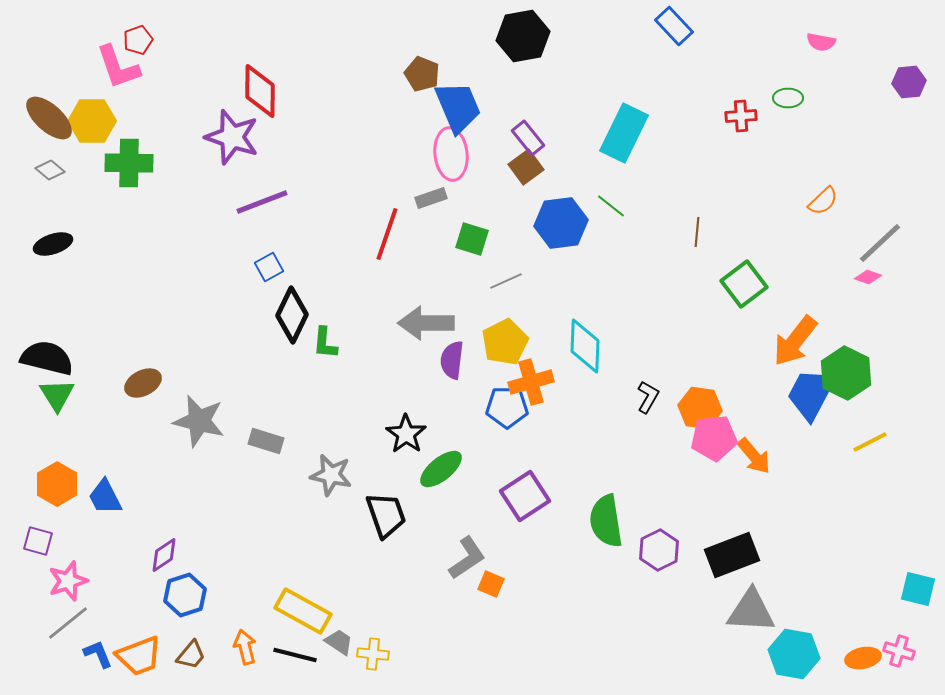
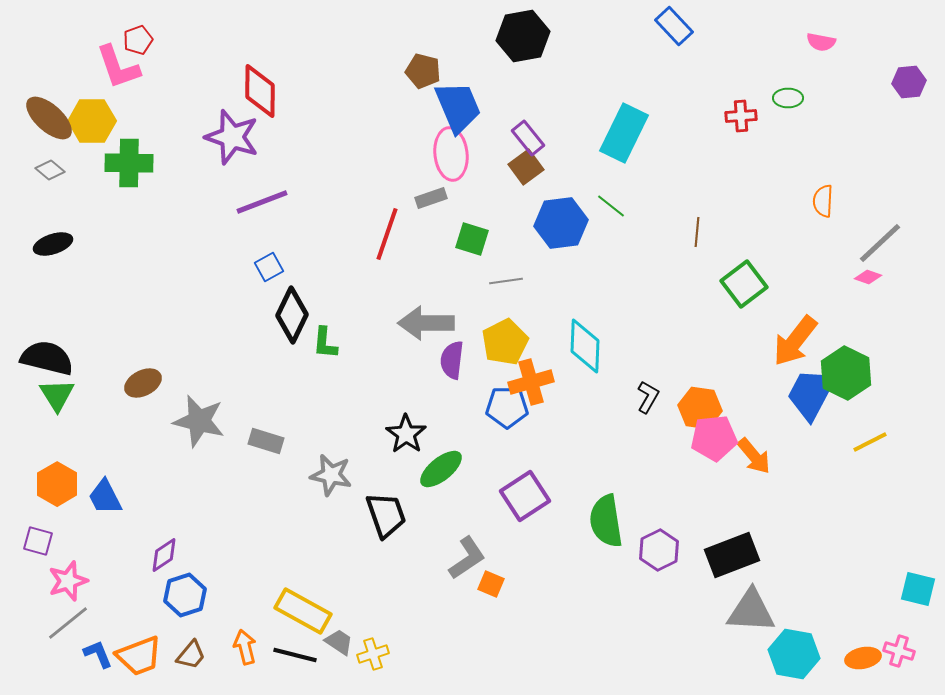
brown pentagon at (422, 74): moved 1 px right, 3 px up; rotated 8 degrees counterclockwise
orange semicircle at (823, 201): rotated 136 degrees clockwise
gray line at (506, 281): rotated 16 degrees clockwise
yellow cross at (373, 654): rotated 24 degrees counterclockwise
